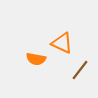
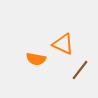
orange triangle: moved 1 px right, 1 px down
